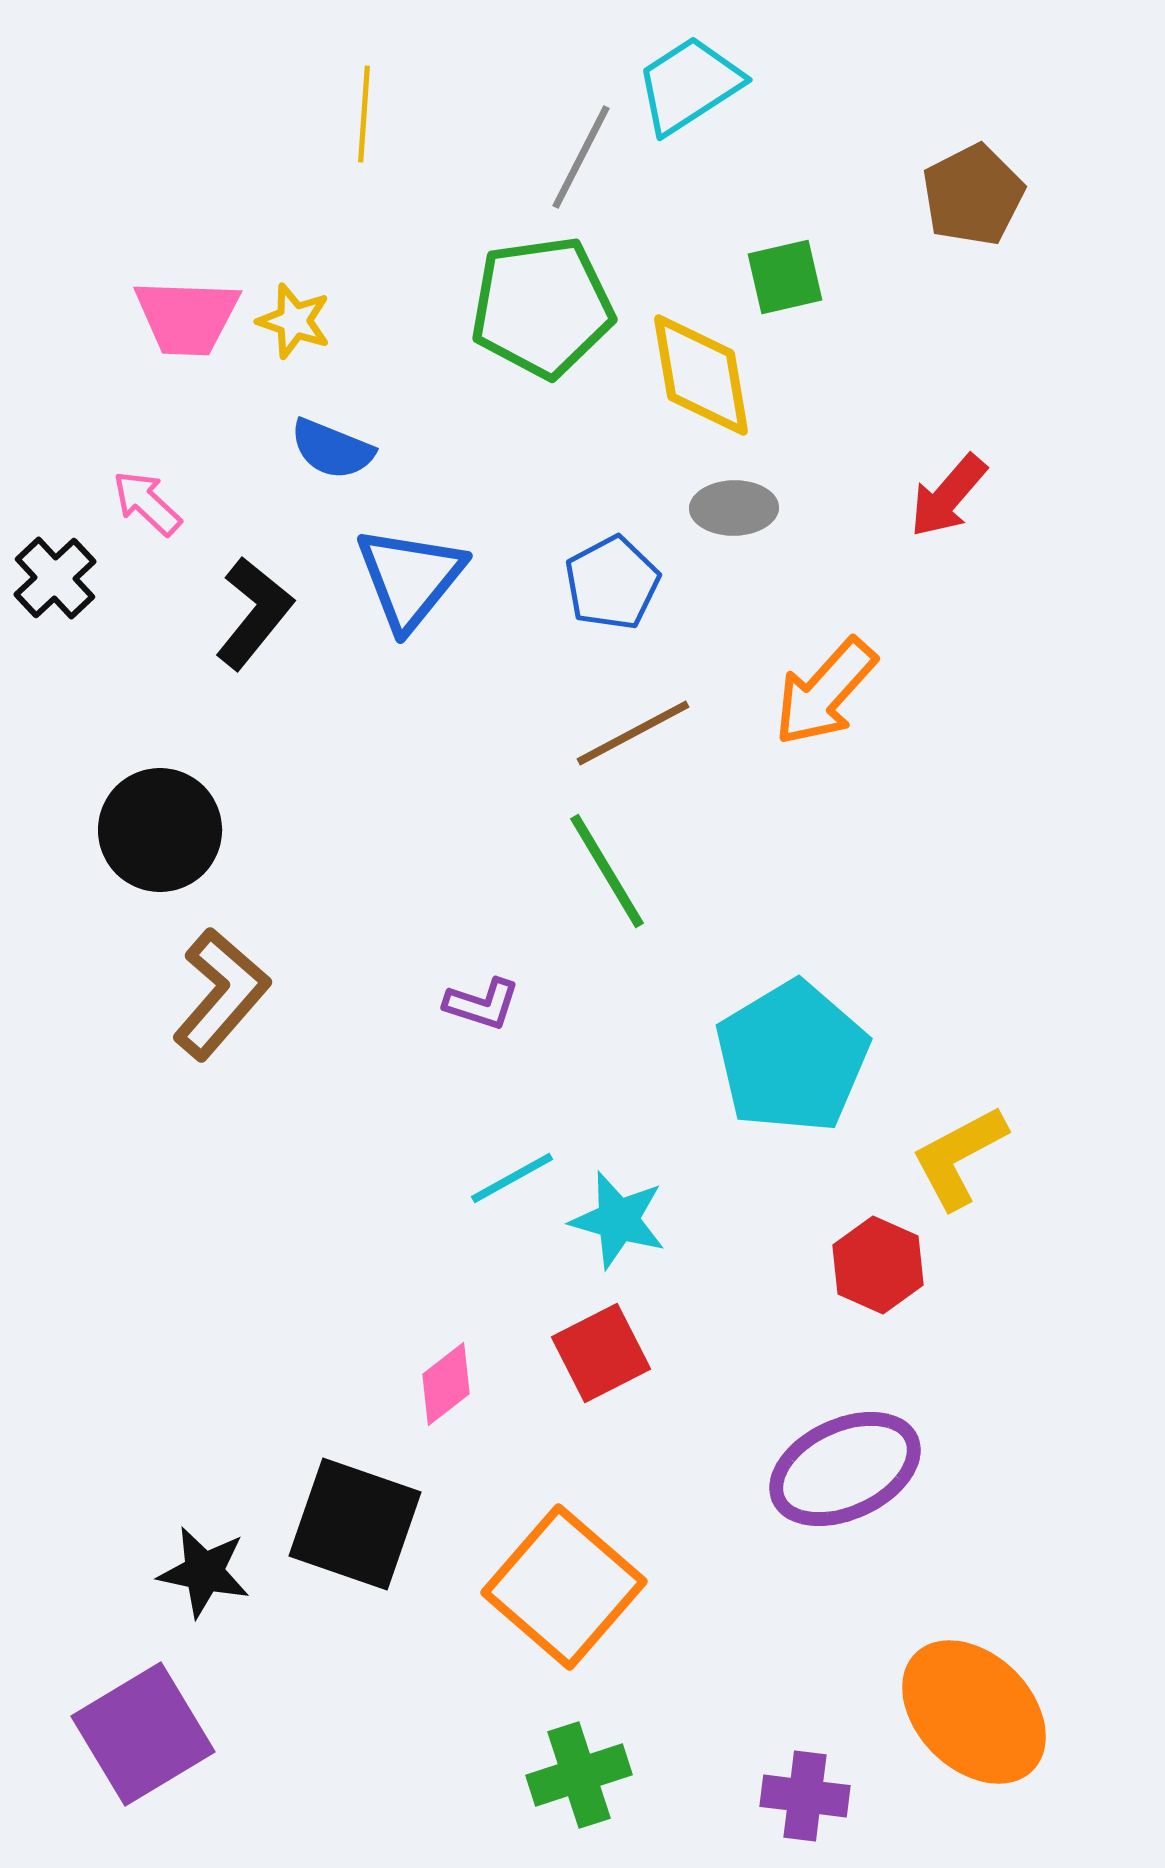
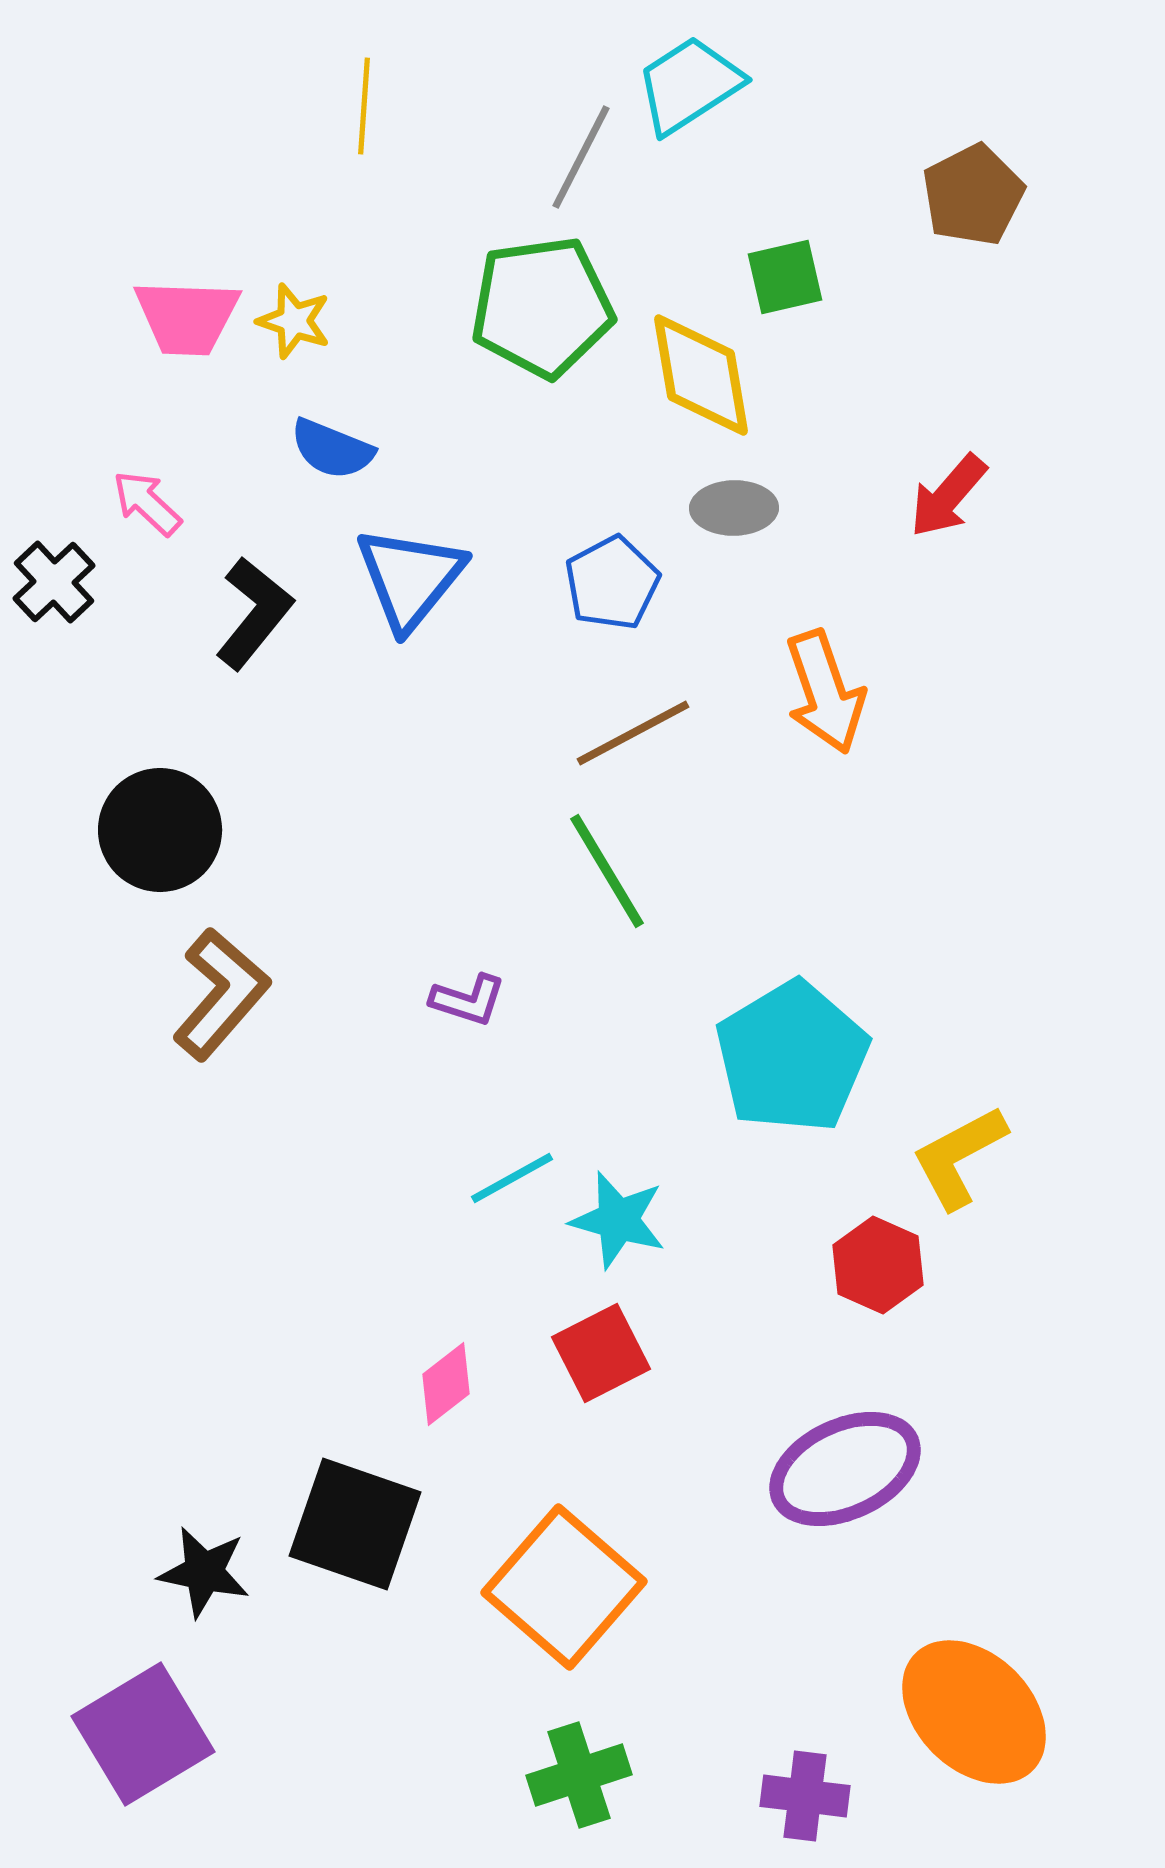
yellow line: moved 8 px up
black cross: moved 1 px left, 4 px down
orange arrow: rotated 61 degrees counterclockwise
purple L-shape: moved 14 px left, 4 px up
